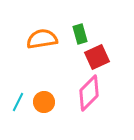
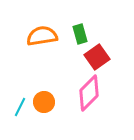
orange semicircle: moved 3 px up
red square: rotated 10 degrees counterclockwise
cyan line: moved 2 px right, 5 px down
